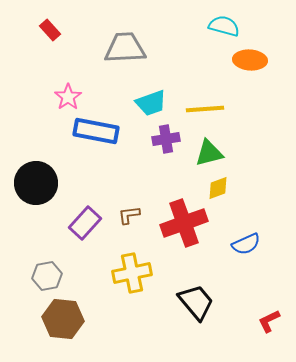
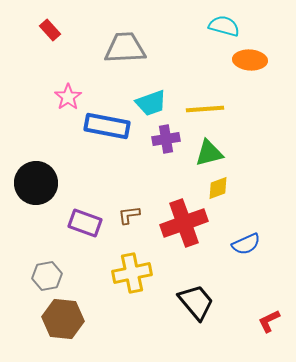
blue rectangle: moved 11 px right, 5 px up
purple rectangle: rotated 68 degrees clockwise
